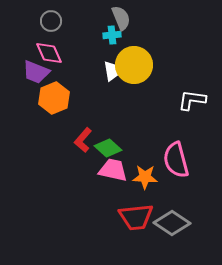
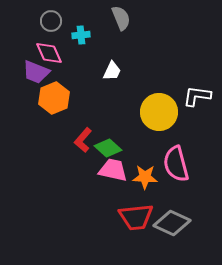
cyan cross: moved 31 px left
yellow circle: moved 25 px right, 47 px down
white trapezoid: rotated 35 degrees clockwise
white L-shape: moved 5 px right, 4 px up
pink semicircle: moved 4 px down
gray diamond: rotated 9 degrees counterclockwise
